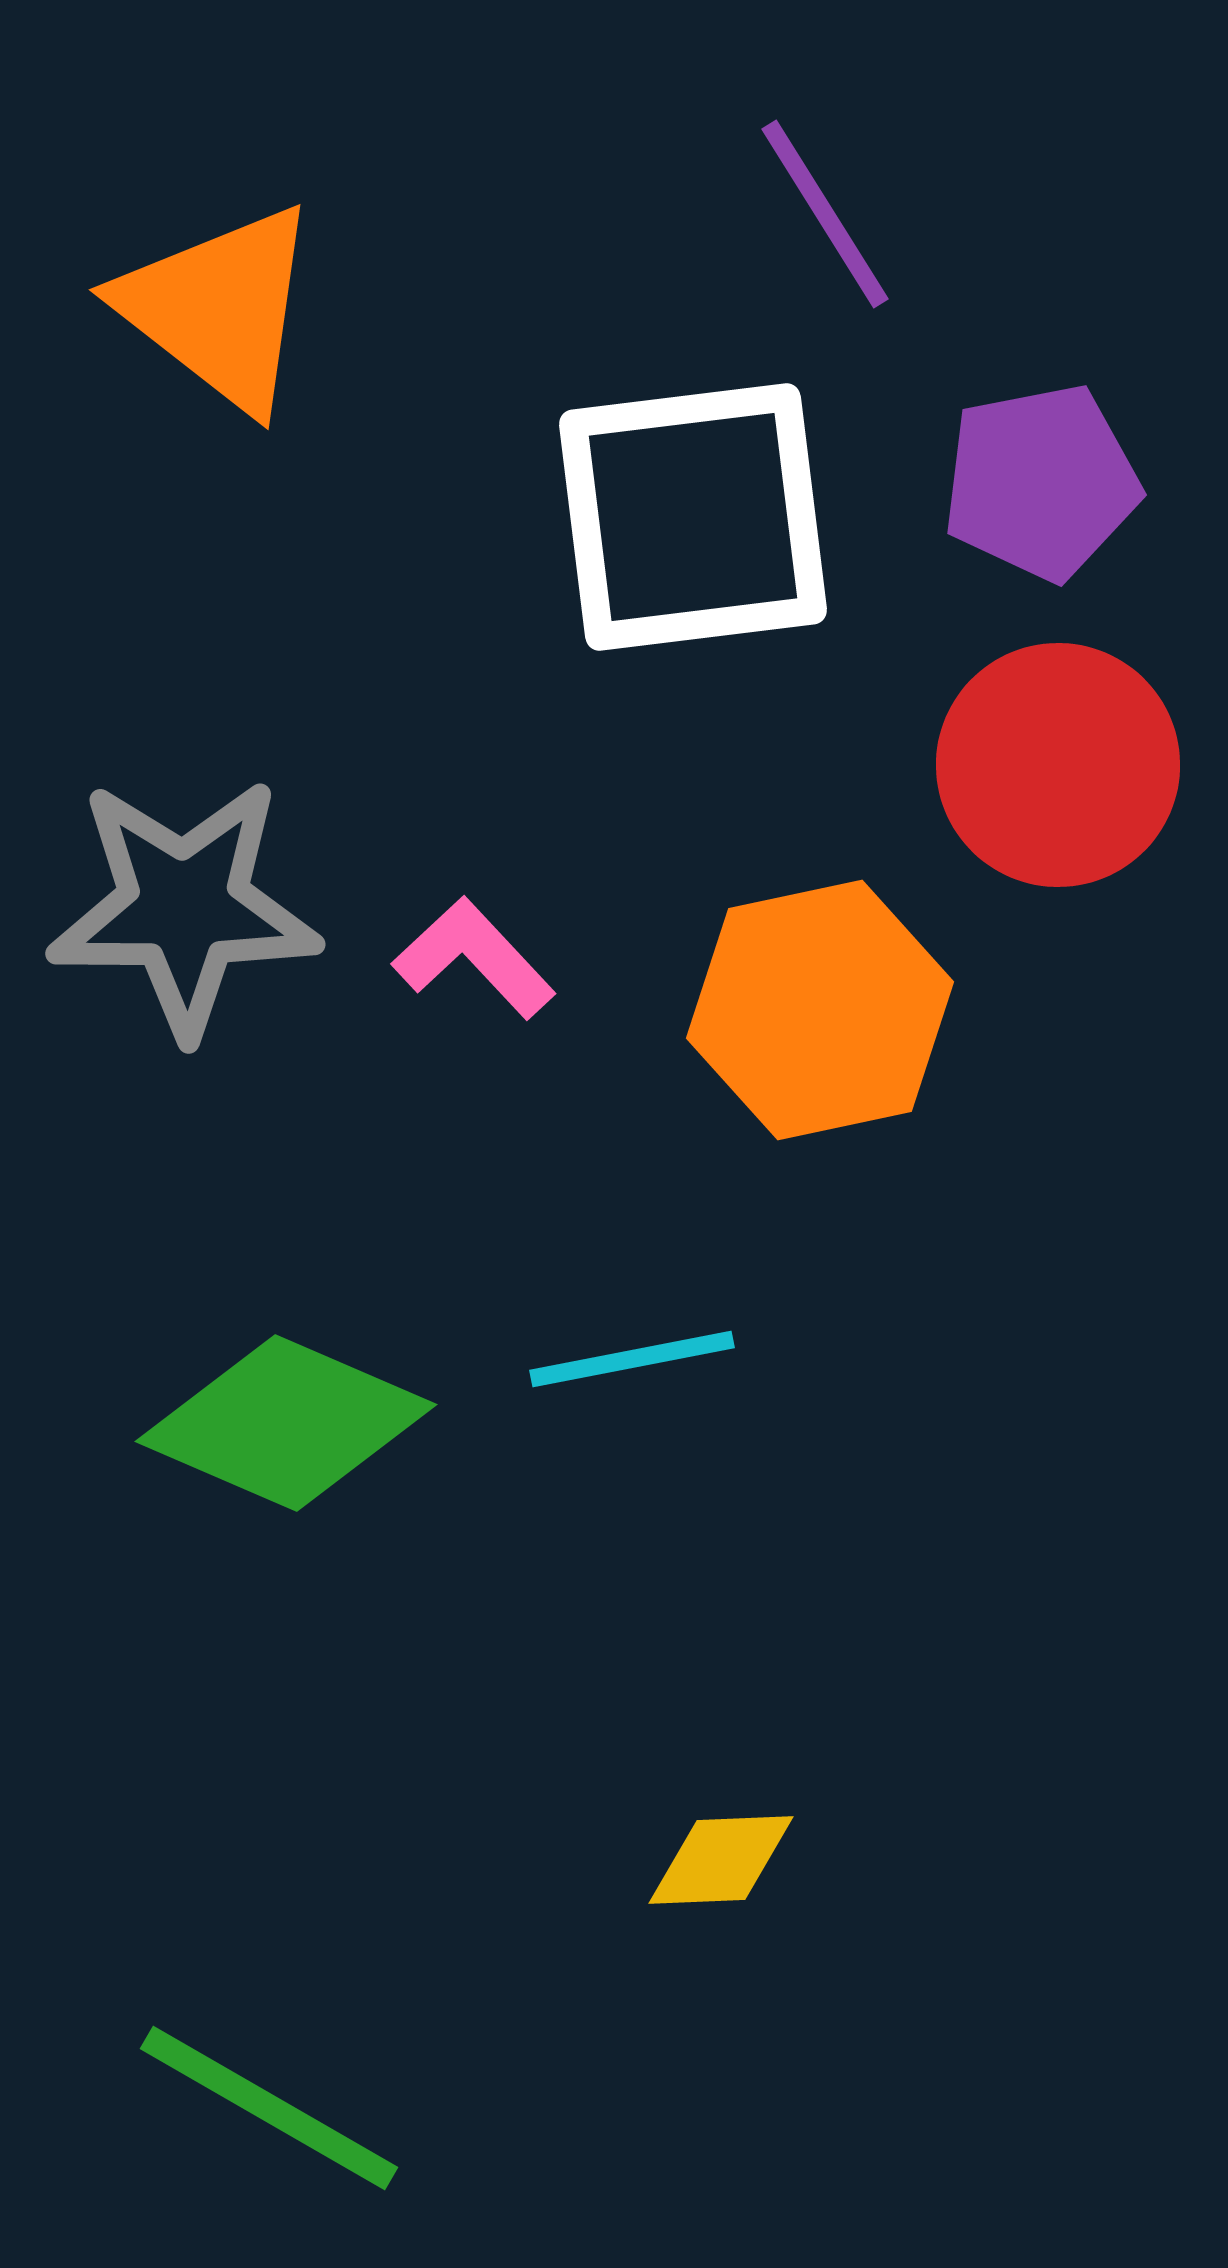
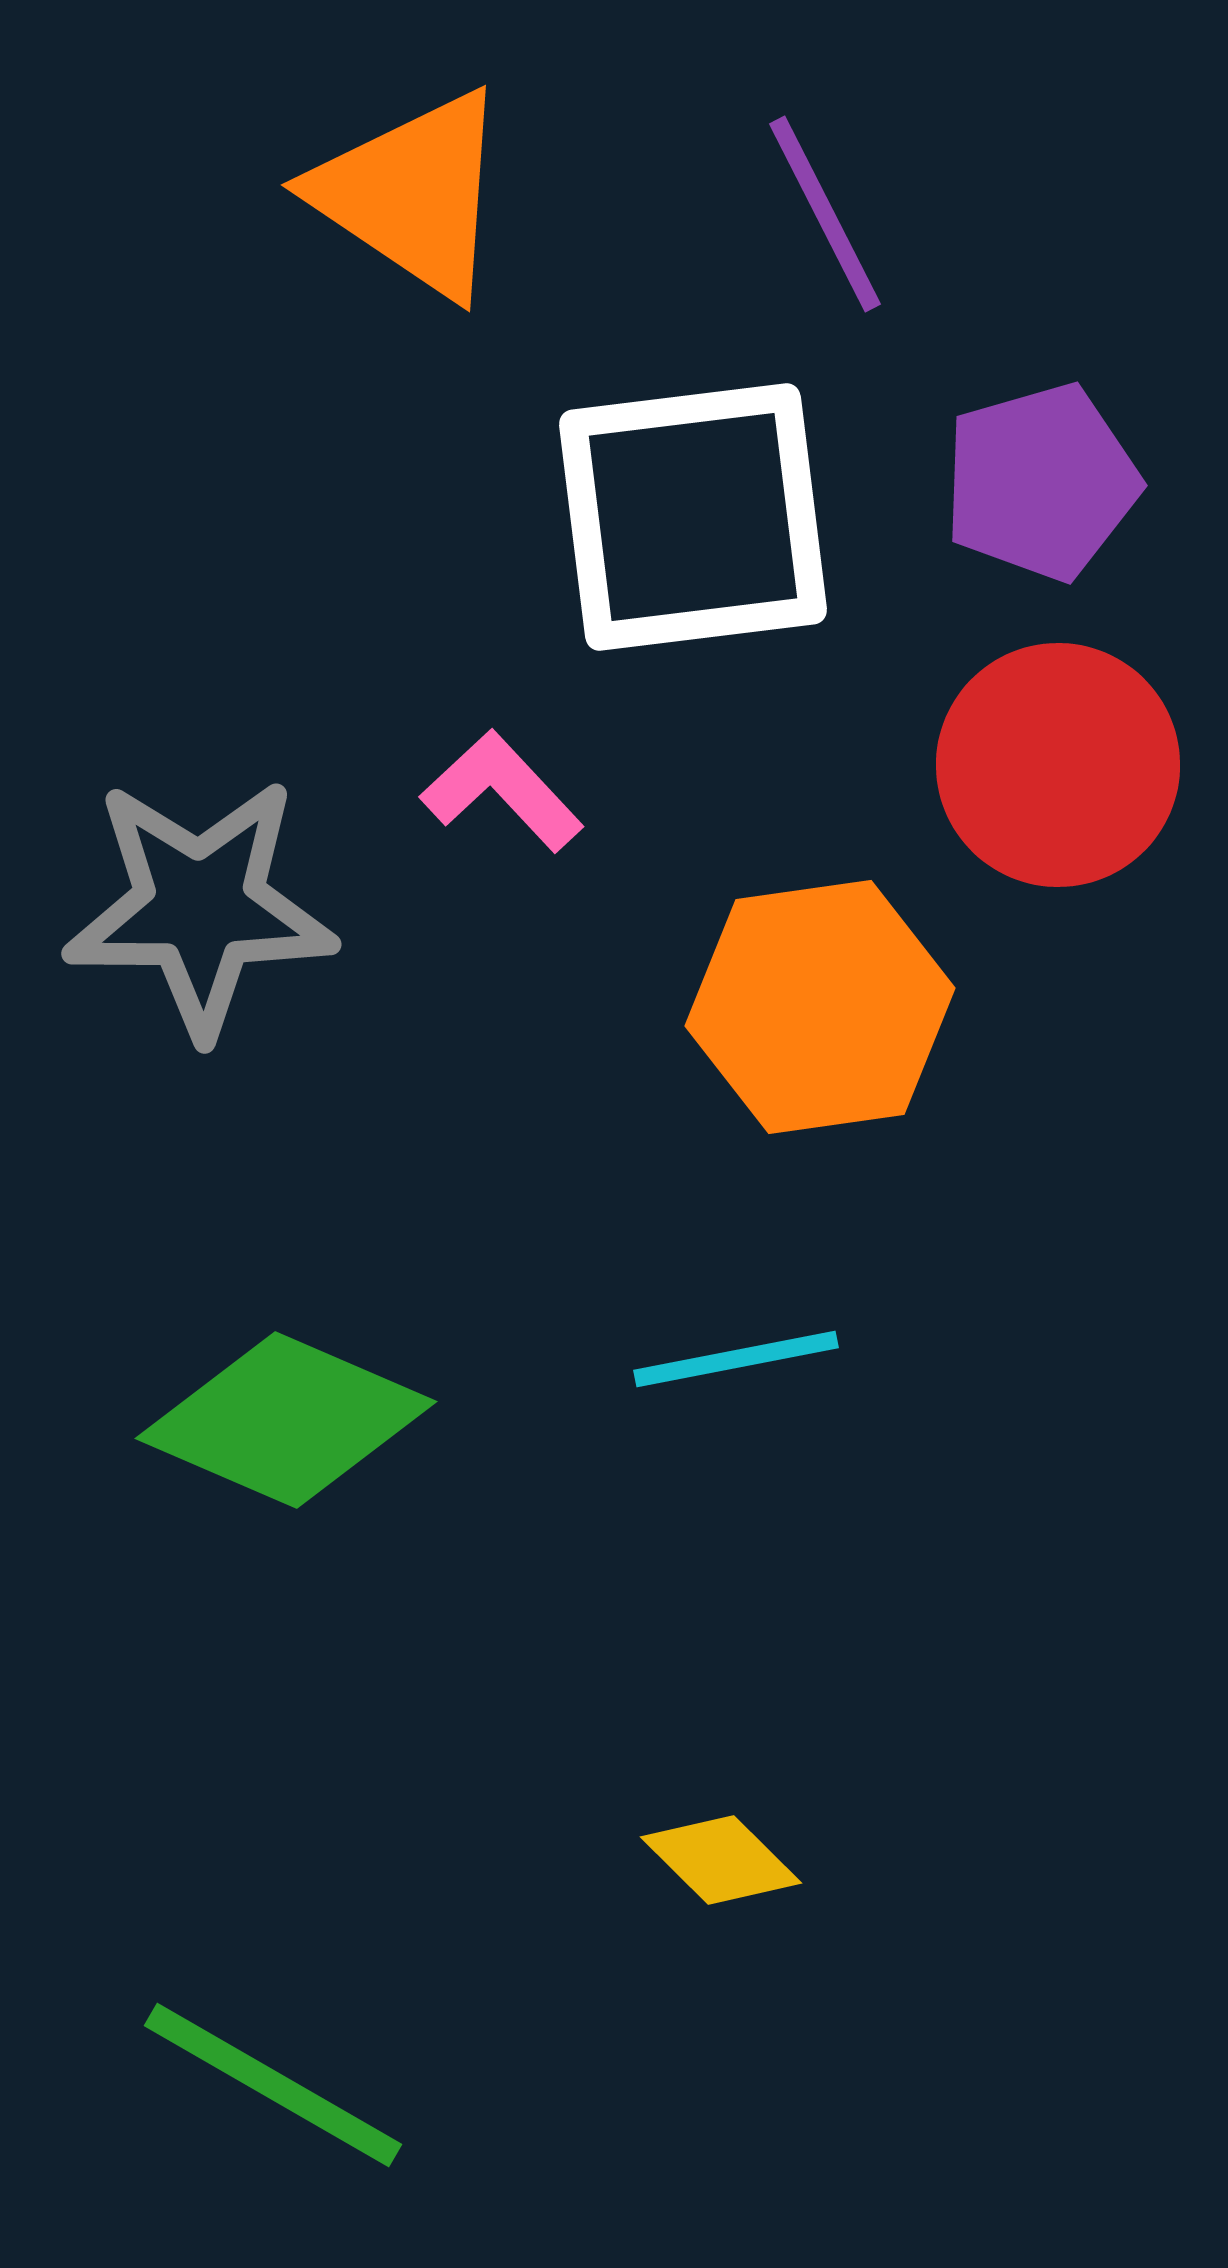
purple line: rotated 5 degrees clockwise
orange triangle: moved 193 px right, 114 px up; rotated 4 degrees counterclockwise
purple pentagon: rotated 5 degrees counterclockwise
gray star: moved 16 px right
pink L-shape: moved 28 px right, 167 px up
orange hexagon: moved 3 px up; rotated 4 degrees clockwise
cyan line: moved 104 px right
green diamond: moved 3 px up
yellow diamond: rotated 47 degrees clockwise
green line: moved 4 px right, 23 px up
